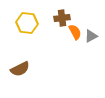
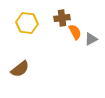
gray triangle: moved 3 px down
brown semicircle: rotated 12 degrees counterclockwise
